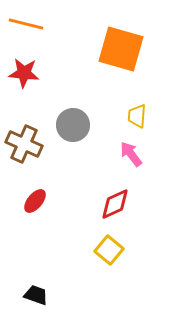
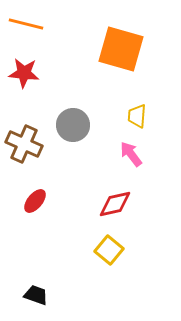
red diamond: rotated 12 degrees clockwise
